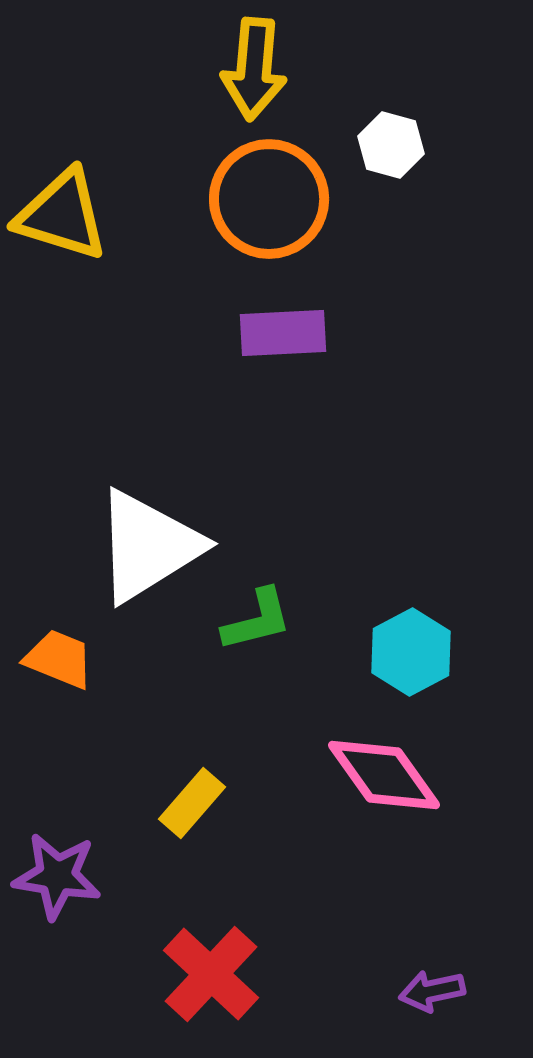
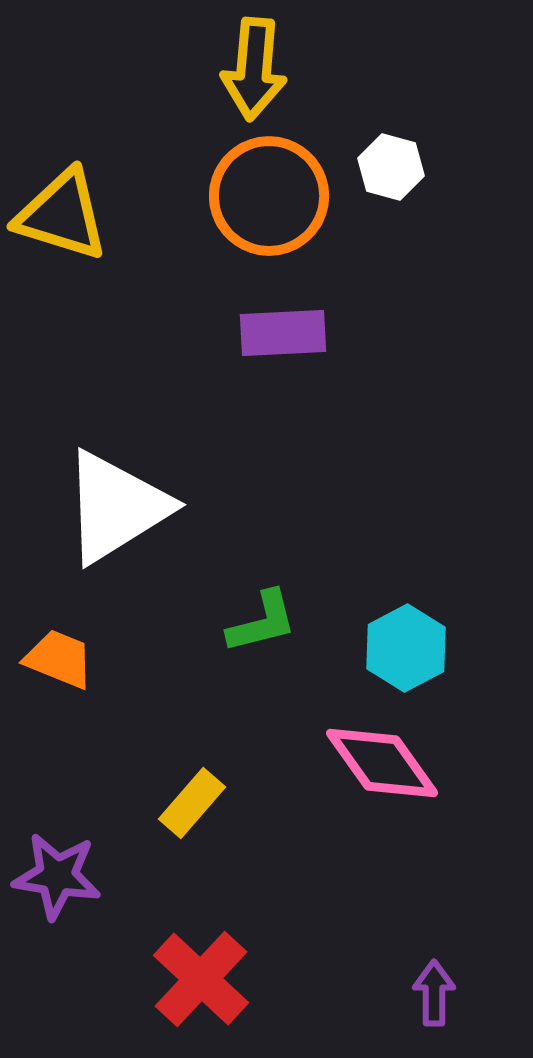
white hexagon: moved 22 px down
orange circle: moved 3 px up
white triangle: moved 32 px left, 39 px up
green L-shape: moved 5 px right, 2 px down
cyan hexagon: moved 5 px left, 4 px up
pink diamond: moved 2 px left, 12 px up
red cross: moved 10 px left, 5 px down
purple arrow: moved 2 px right, 2 px down; rotated 102 degrees clockwise
